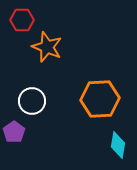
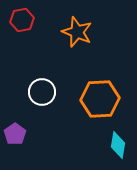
red hexagon: rotated 10 degrees counterclockwise
orange star: moved 30 px right, 15 px up
white circle: moved 10 px right, 9 px up
purple pentagon: moved 1 px right, 2 px down
